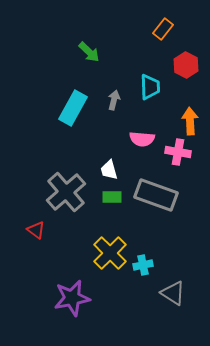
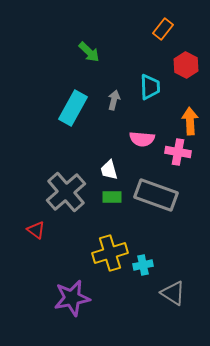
yellow cross: rotated 28 degrees clockwise
